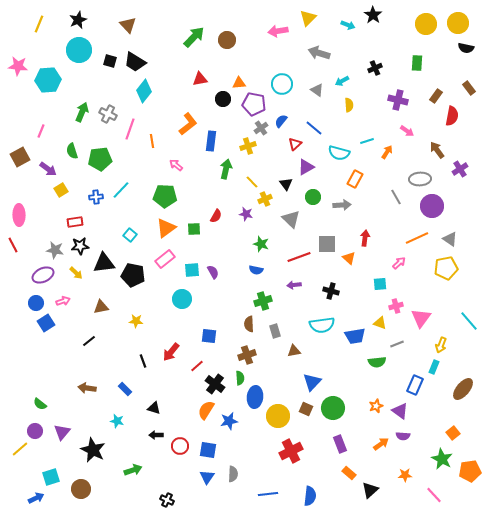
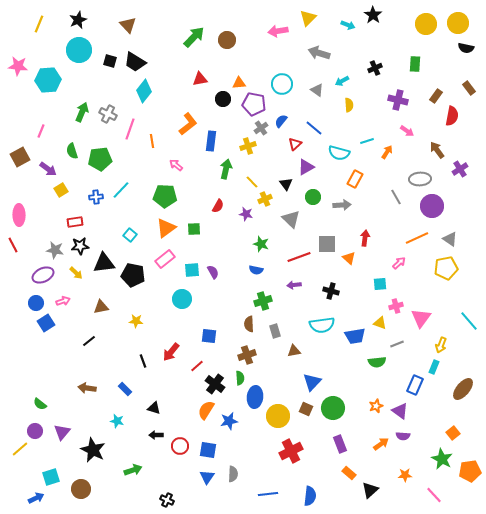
green rectangle at (417, 63): moved 2 px left, 1 px down
red semicircle at (216, 216): moved 2 px right, 10 px up
